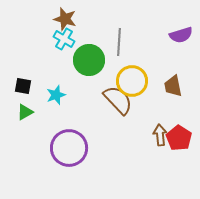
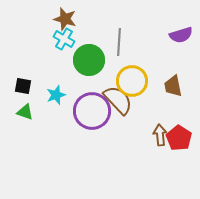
green triangle: rotated 48 degrees clockwise
purple circle: moved 23 px right, 37 px up
